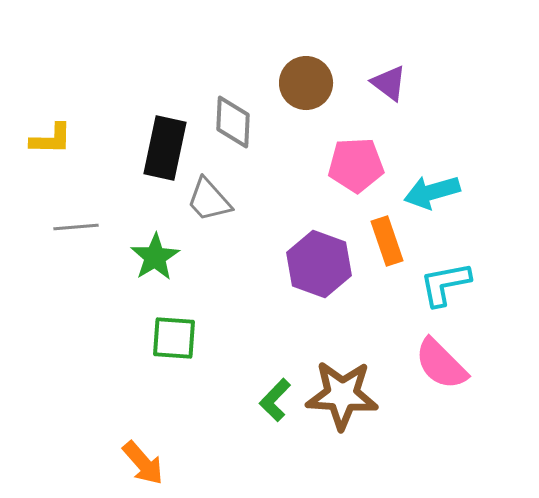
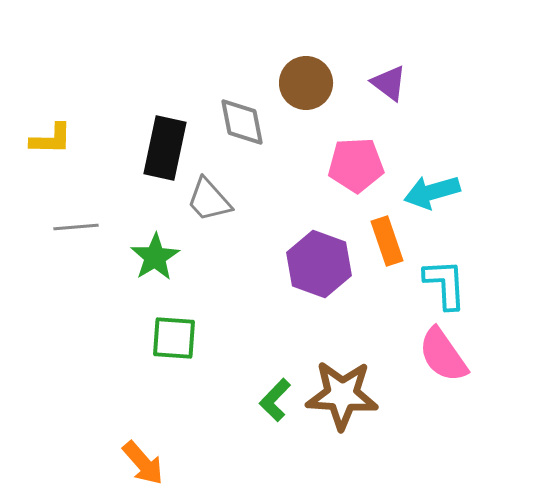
gray diamond: moved 9 px right; rotated 14 degrees counterclockwise
cyan L-shape: rotated 98 degrees clockwise
pink semicircle: moved 2 px right, 9 px up; rotated 10 degrees clockwise
